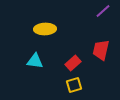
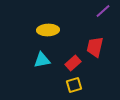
yellow ellipse: moved 3 px right, 1 px down
red trapezoid: moved 6 px left, 3 px up
cyan triangle: moved 7 px right, 1 px up; rotated 18 degrees counterclockwise
